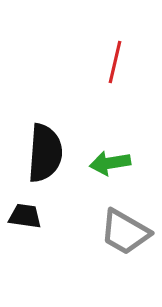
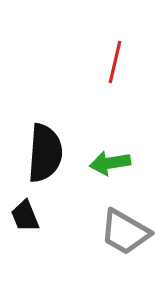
black trapezoid: rotated 120 degrees counterclockwise
